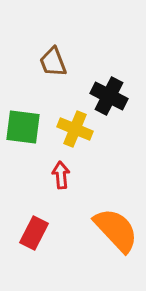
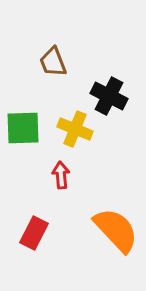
green square: moved 1 px down; rotated 9 degrees counterclockwise
